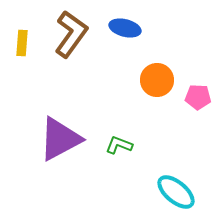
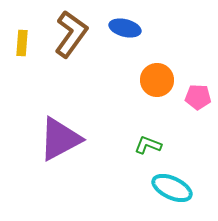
green L-shape: moved 29 px right
cyan ellipse: moved 4 px left, 4 px up; rotated 15 degrees counterclockwise
